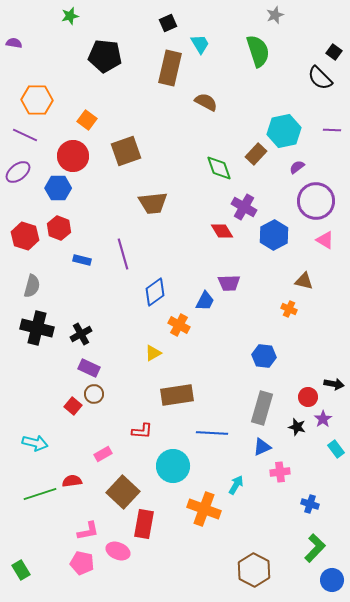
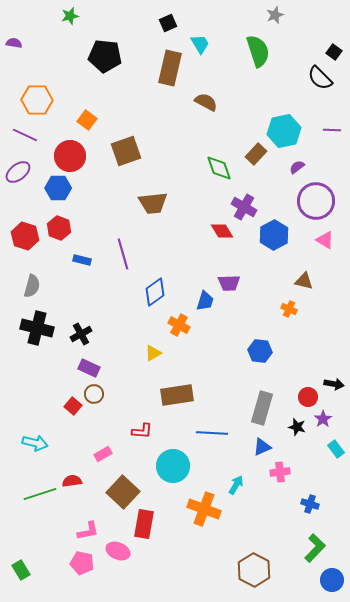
red circle at (73, 156): moved 3 px left
blue trapezoid at (205, 301): rotated 10 degrees counterclockwise
blue hexagon at (264, 356): moved 4 px left, 5 px up
